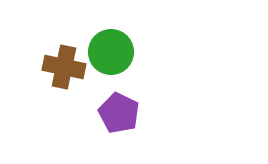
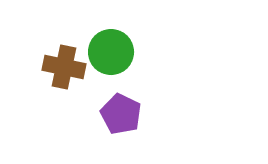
purple pentagon: moved 2 px right, 1 px down
